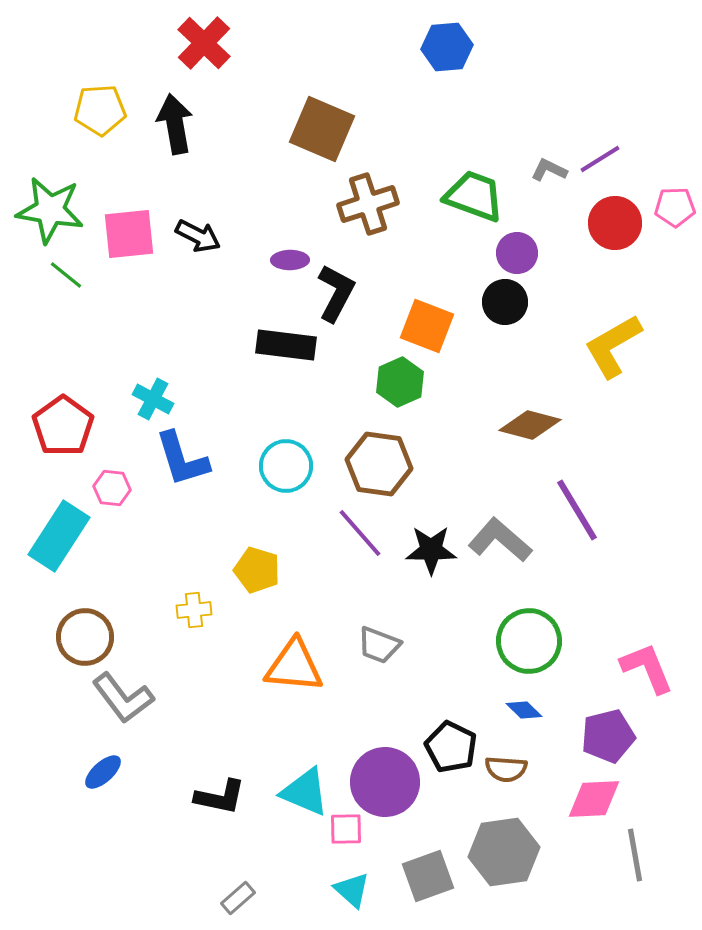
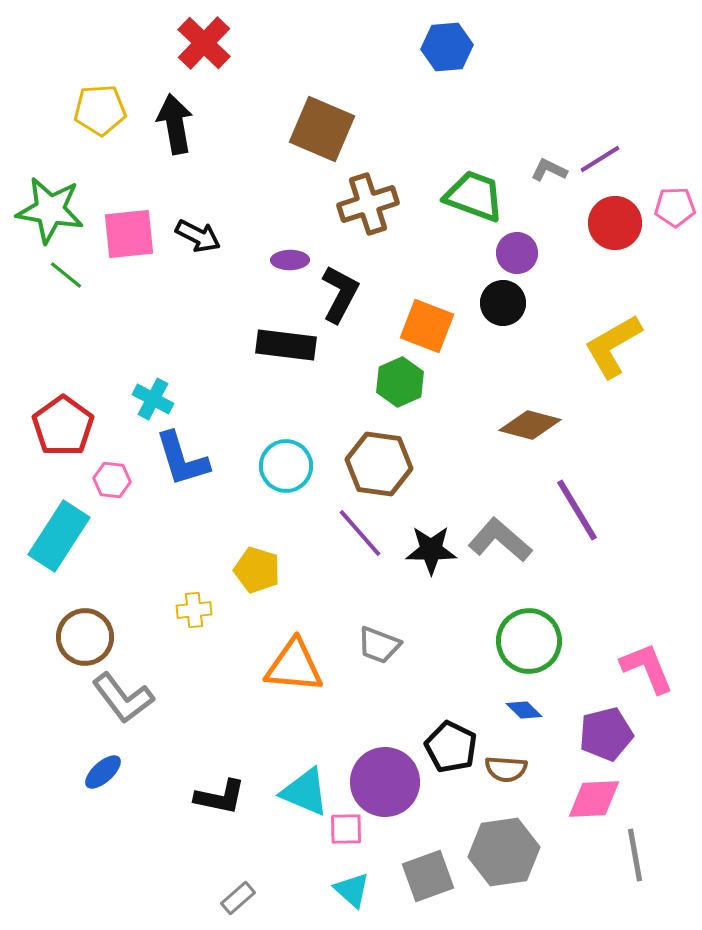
black L-shape at (336, 293): moved 4 px right, 1 px down
black circle at (505, 302): moved 2 px left, 1 px down
pink hexagon at (112, 488): moved 8 px up
purple pentagon at (608, 736): moved 2 px left, 2 px up
